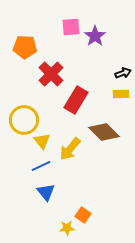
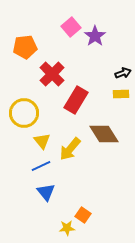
pink square: rotated 36 degrees counterclockwise
orange pentagon: rotated 10 degrees counterclockwise
red cross: moved 1 px right
yellow circle: moved 7 px up
brown diamond: moved 2 px down; rotated 12 degrees clockwise
